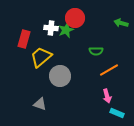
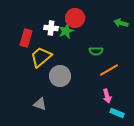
green star: moved 1 px down
red rectangle: moved 2 px right, 1 px up
